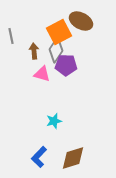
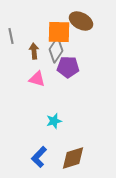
orange square: rotated 30 degrees clockwise
purple pentagon: moved 2 px right, 2 px down
pink triangle: moved 5 px left, 5 px down
